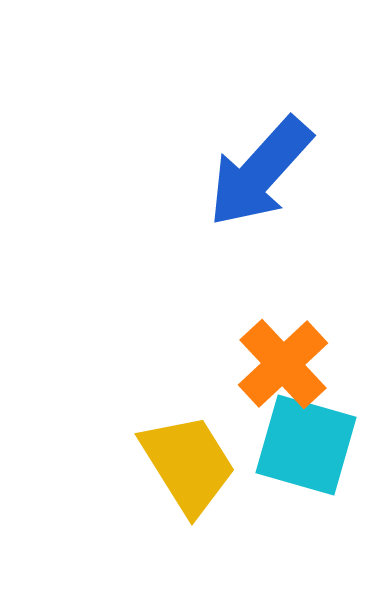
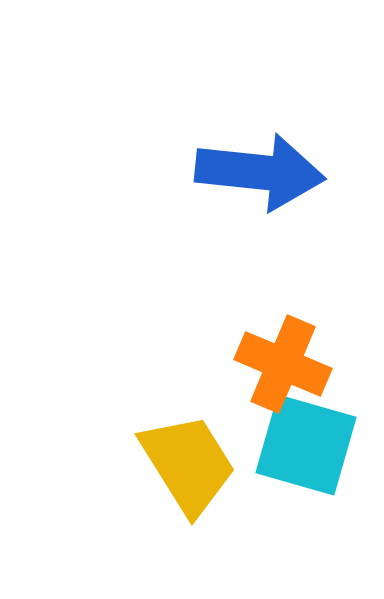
blue arrow: rotated 126 degrees counterclockwise
orange cross: rotated 24 degrees counterclockwise
